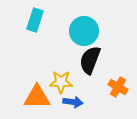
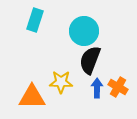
orange triangle: moved 5 px left
blue arrow: moved 24 px right, 14 px up; rotated 96 degrees counterclockwise
